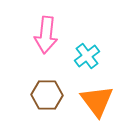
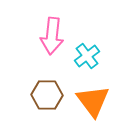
pink arrow: moved 6 px right, 1 px down
orange triangle: moved 4 px left
